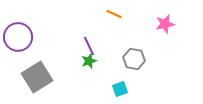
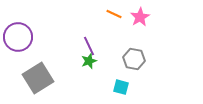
pink star: moved 25 px left, 7 px up; rotated 18 degrees counterclockwise
gray square: moved 1 px right, 1 px down
cyan square: moved 1 px right, 2 px up; rotated 35 degrees clockwise
